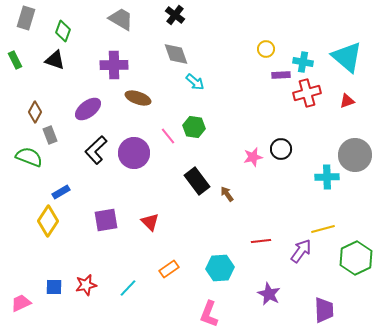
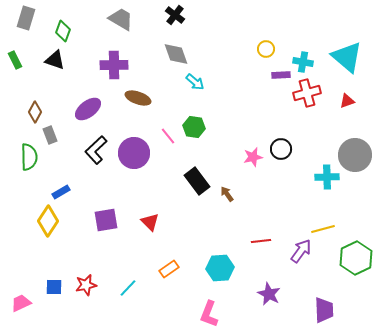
green semicircle at (29, 157): rotated 68 degrees clockwise
